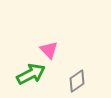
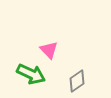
green arrow: rotated 52 degrees clockwise
